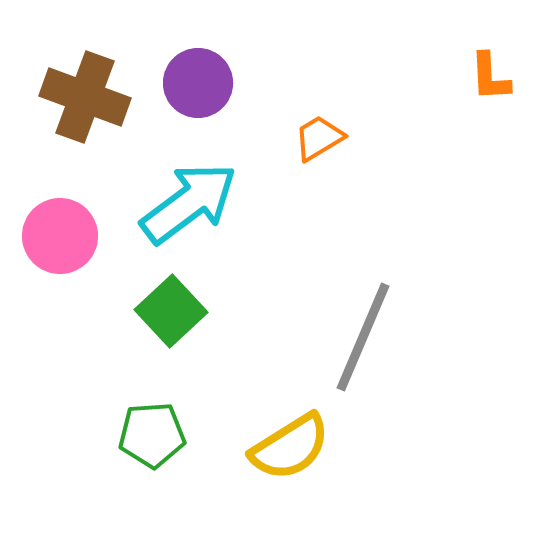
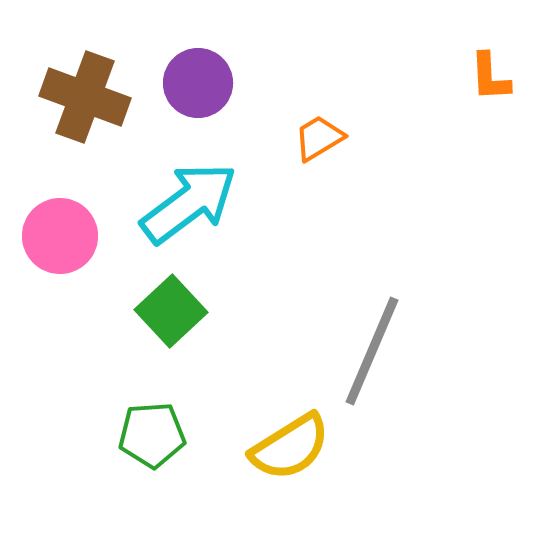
gray line: moved 9 px right, 14 px down
